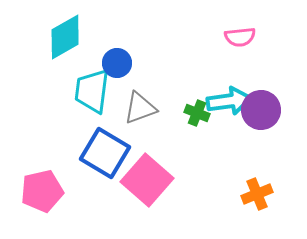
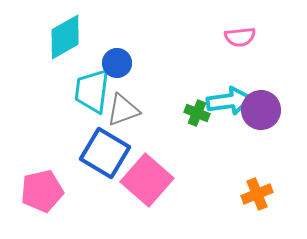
gray triangle: moved 17 px left, 2 px down
